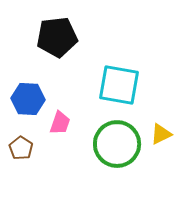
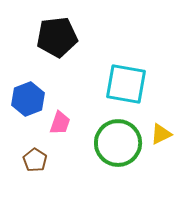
cyan square: moved 7 px right, 1 px up
blue hexagon: rotated 24 degrees counterclockwise
green circle: moved 1 px right, 1 px up
brown pentagon: moved 14 px right, 12 px down
